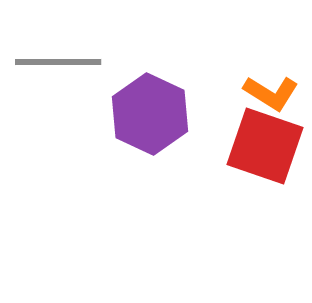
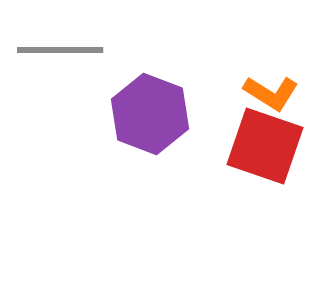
gray line: moved 2 px right, 12 px up
purple hexagon: rotated 4 degrees counterclockwise
